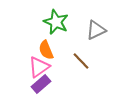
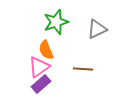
green star: rotated 30 degrees clockwise
gray triangle: moved 1 px right, 1 px up
brown line: moved 2 px right, 8 px down; rotated 42 degrees counterclockwise
